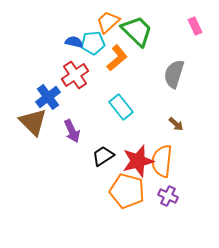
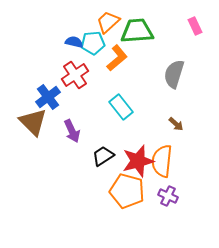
green trapezoid: rotated 48 degrees counterclockwise
